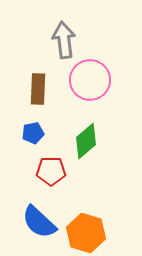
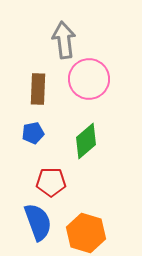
pink circle: moved 1 px left, 1 px up
red pentagon: moved 11 px down
blue semicircle: moved 1 px left; rotated 153 degrees counterclockwise
